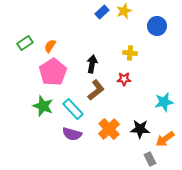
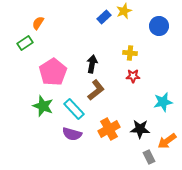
blue rectangle: moved 2 px right, 5 px down
blue circle: moved 2 px right
orange semicircle: moved 12 px left, 23 px up
red star: moved 9 px right, 3 px up
cyan star: moved 1 px left
cyan rectangle: moved 1 px right
orange cross: rotated 15 degrees clockwise
orange arrow: moved 2 px right, 2 px down
gray rectangle: moved 1 px left, 2 px up
